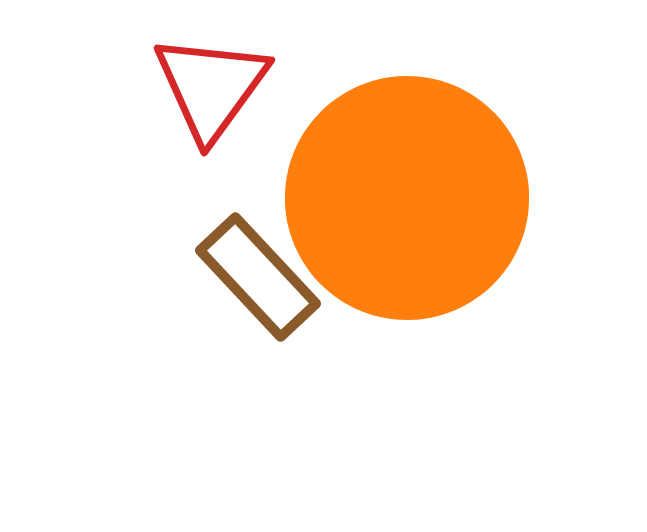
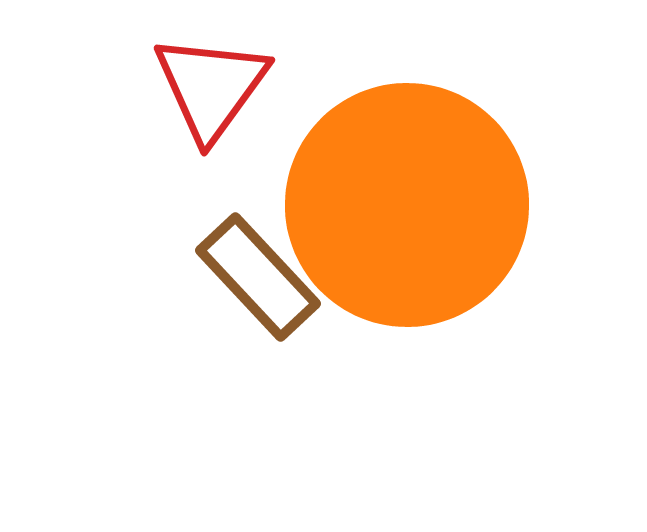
orange circle: moved 7 px down
